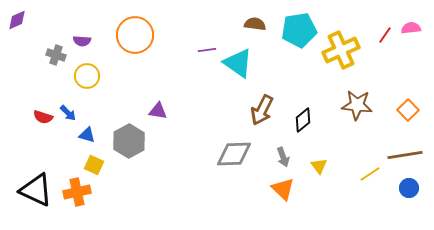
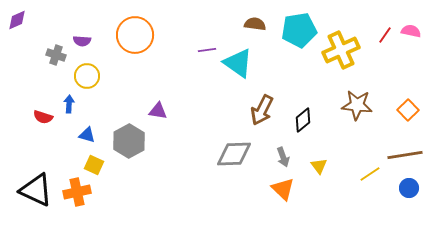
pink semicircle: moved 3 px down; rotated 18 degrees clockwise
blue arrow: moved 1 px right, 9 px up; rotated 132 degrees counterclockwise
